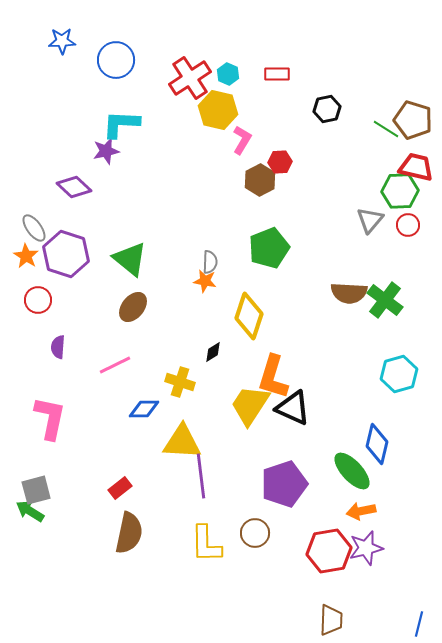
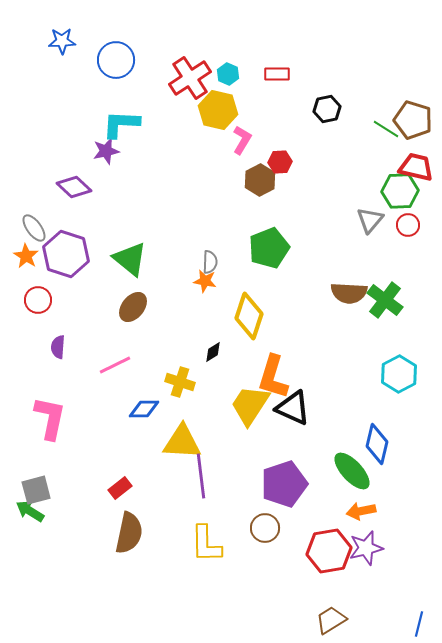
cyan hexagon at (399, 374): rotated 12 degrees counterclockwise
brown circle at (255, 533): moved 10 px right, 5 px up
brown trapezoid at (331, 620): rotated 124 degrees counterclockwise
